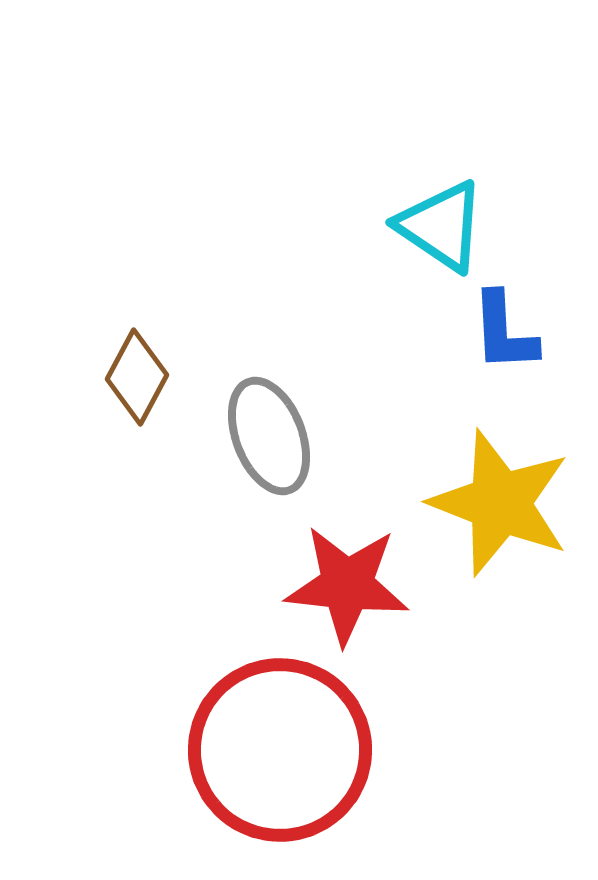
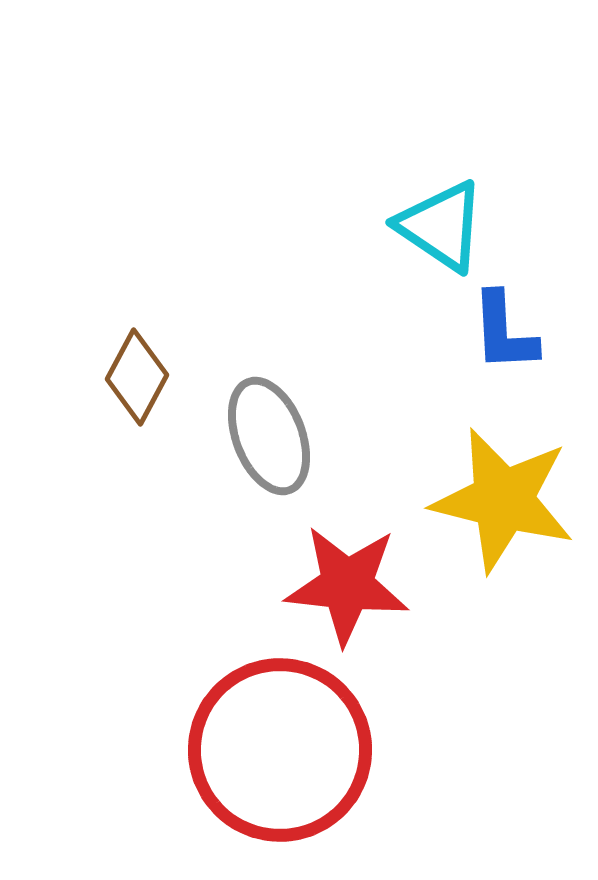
yellow star: moved 3 px right, 3 px up; rotated 7 degrees counterclockwise
